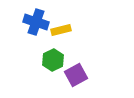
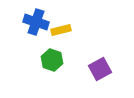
green hexagon: moved 1 px left; rotated 15 degrees counterclockwise
purple square: moved 24 px right, 6 px up
